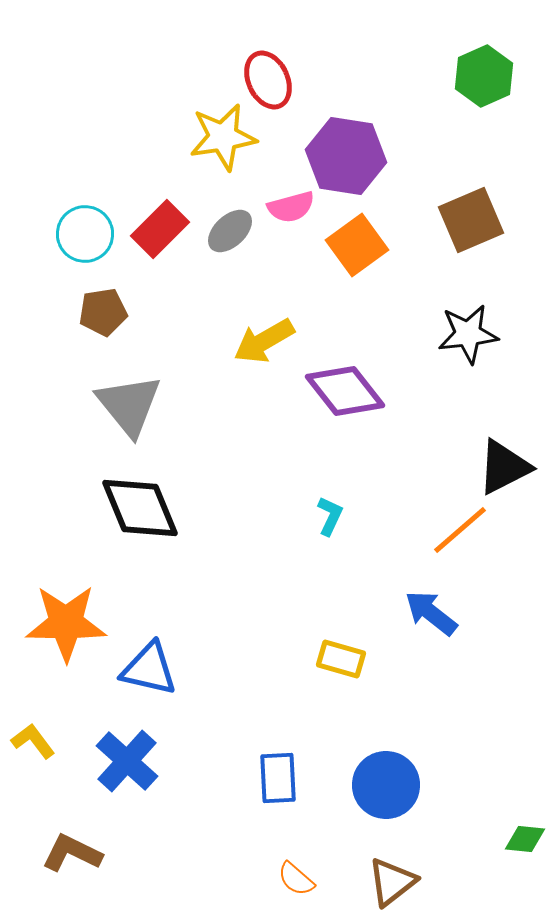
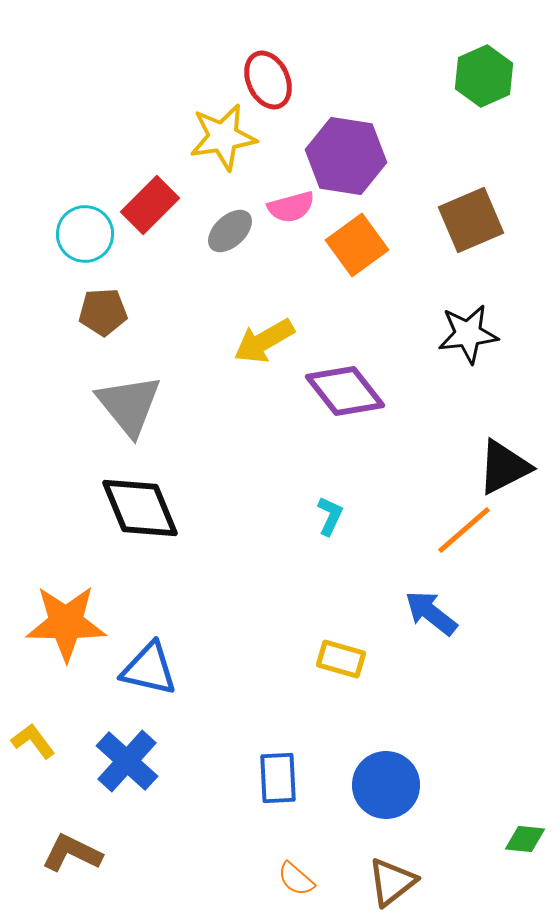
red rectangle: moved 10 px left, 24 px up
brown pentagon: rotated 6 degrees clockwise
orange line: moved 4 px right
